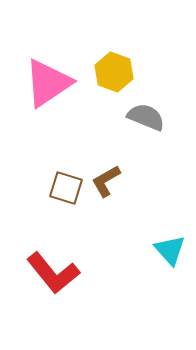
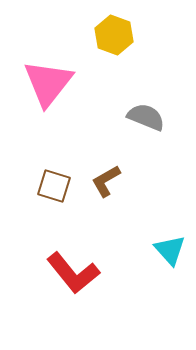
yellow hexagon: moved 37 px up
pink triangle: rotated 18 degrees counterclockwise
brown square: moved 12 px left, 2 px up
red L-shape: moved 20 px right
